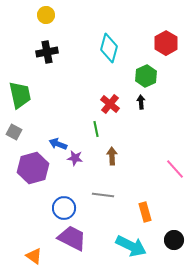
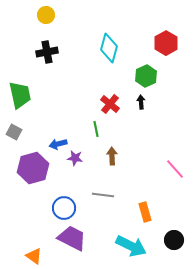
blue arrow: rotated 36 degrees counterclockwise
